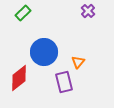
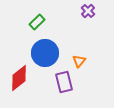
green rectangle: moved 14 px right, 9 px down
blue circle: moved 1 px right, 1 px down
orange triangle: moved 1 px right, 1 px up
